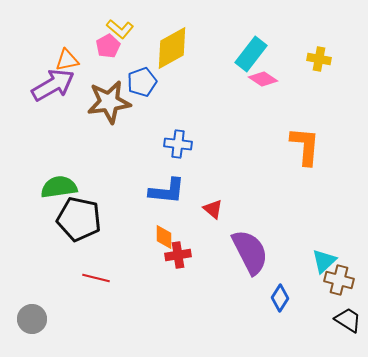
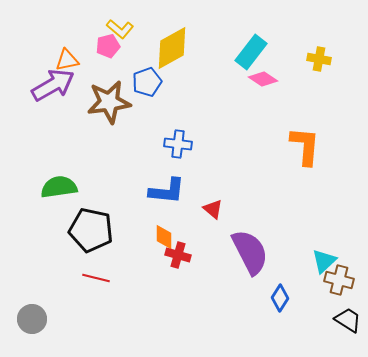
pink pentagon: rotated 15 degrees clockwise
cyan rectangle: moved 2 px up
blue pentagon: moved 5 px right
black pentagon: moved 12 px right, 11 px down
red cross: rotated 25 degrees clockwise
